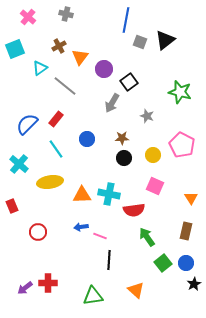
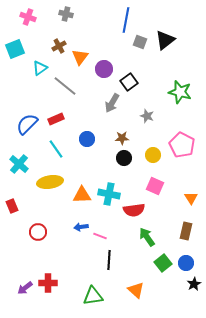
pink cross at (28, 17): rotated 21 degrees counterclockwise
red rectangle at (56, 119): rotated 28 degrees clockwise
